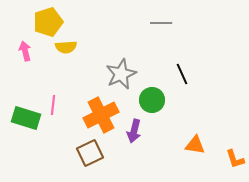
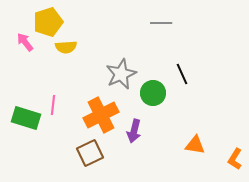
pink arrow: moved 9 px up; rotated 24 degrees counterclockwise
green circle: moved 1 px right, 7 px up
orange L-shape: rotated 50 degrees clockwise
